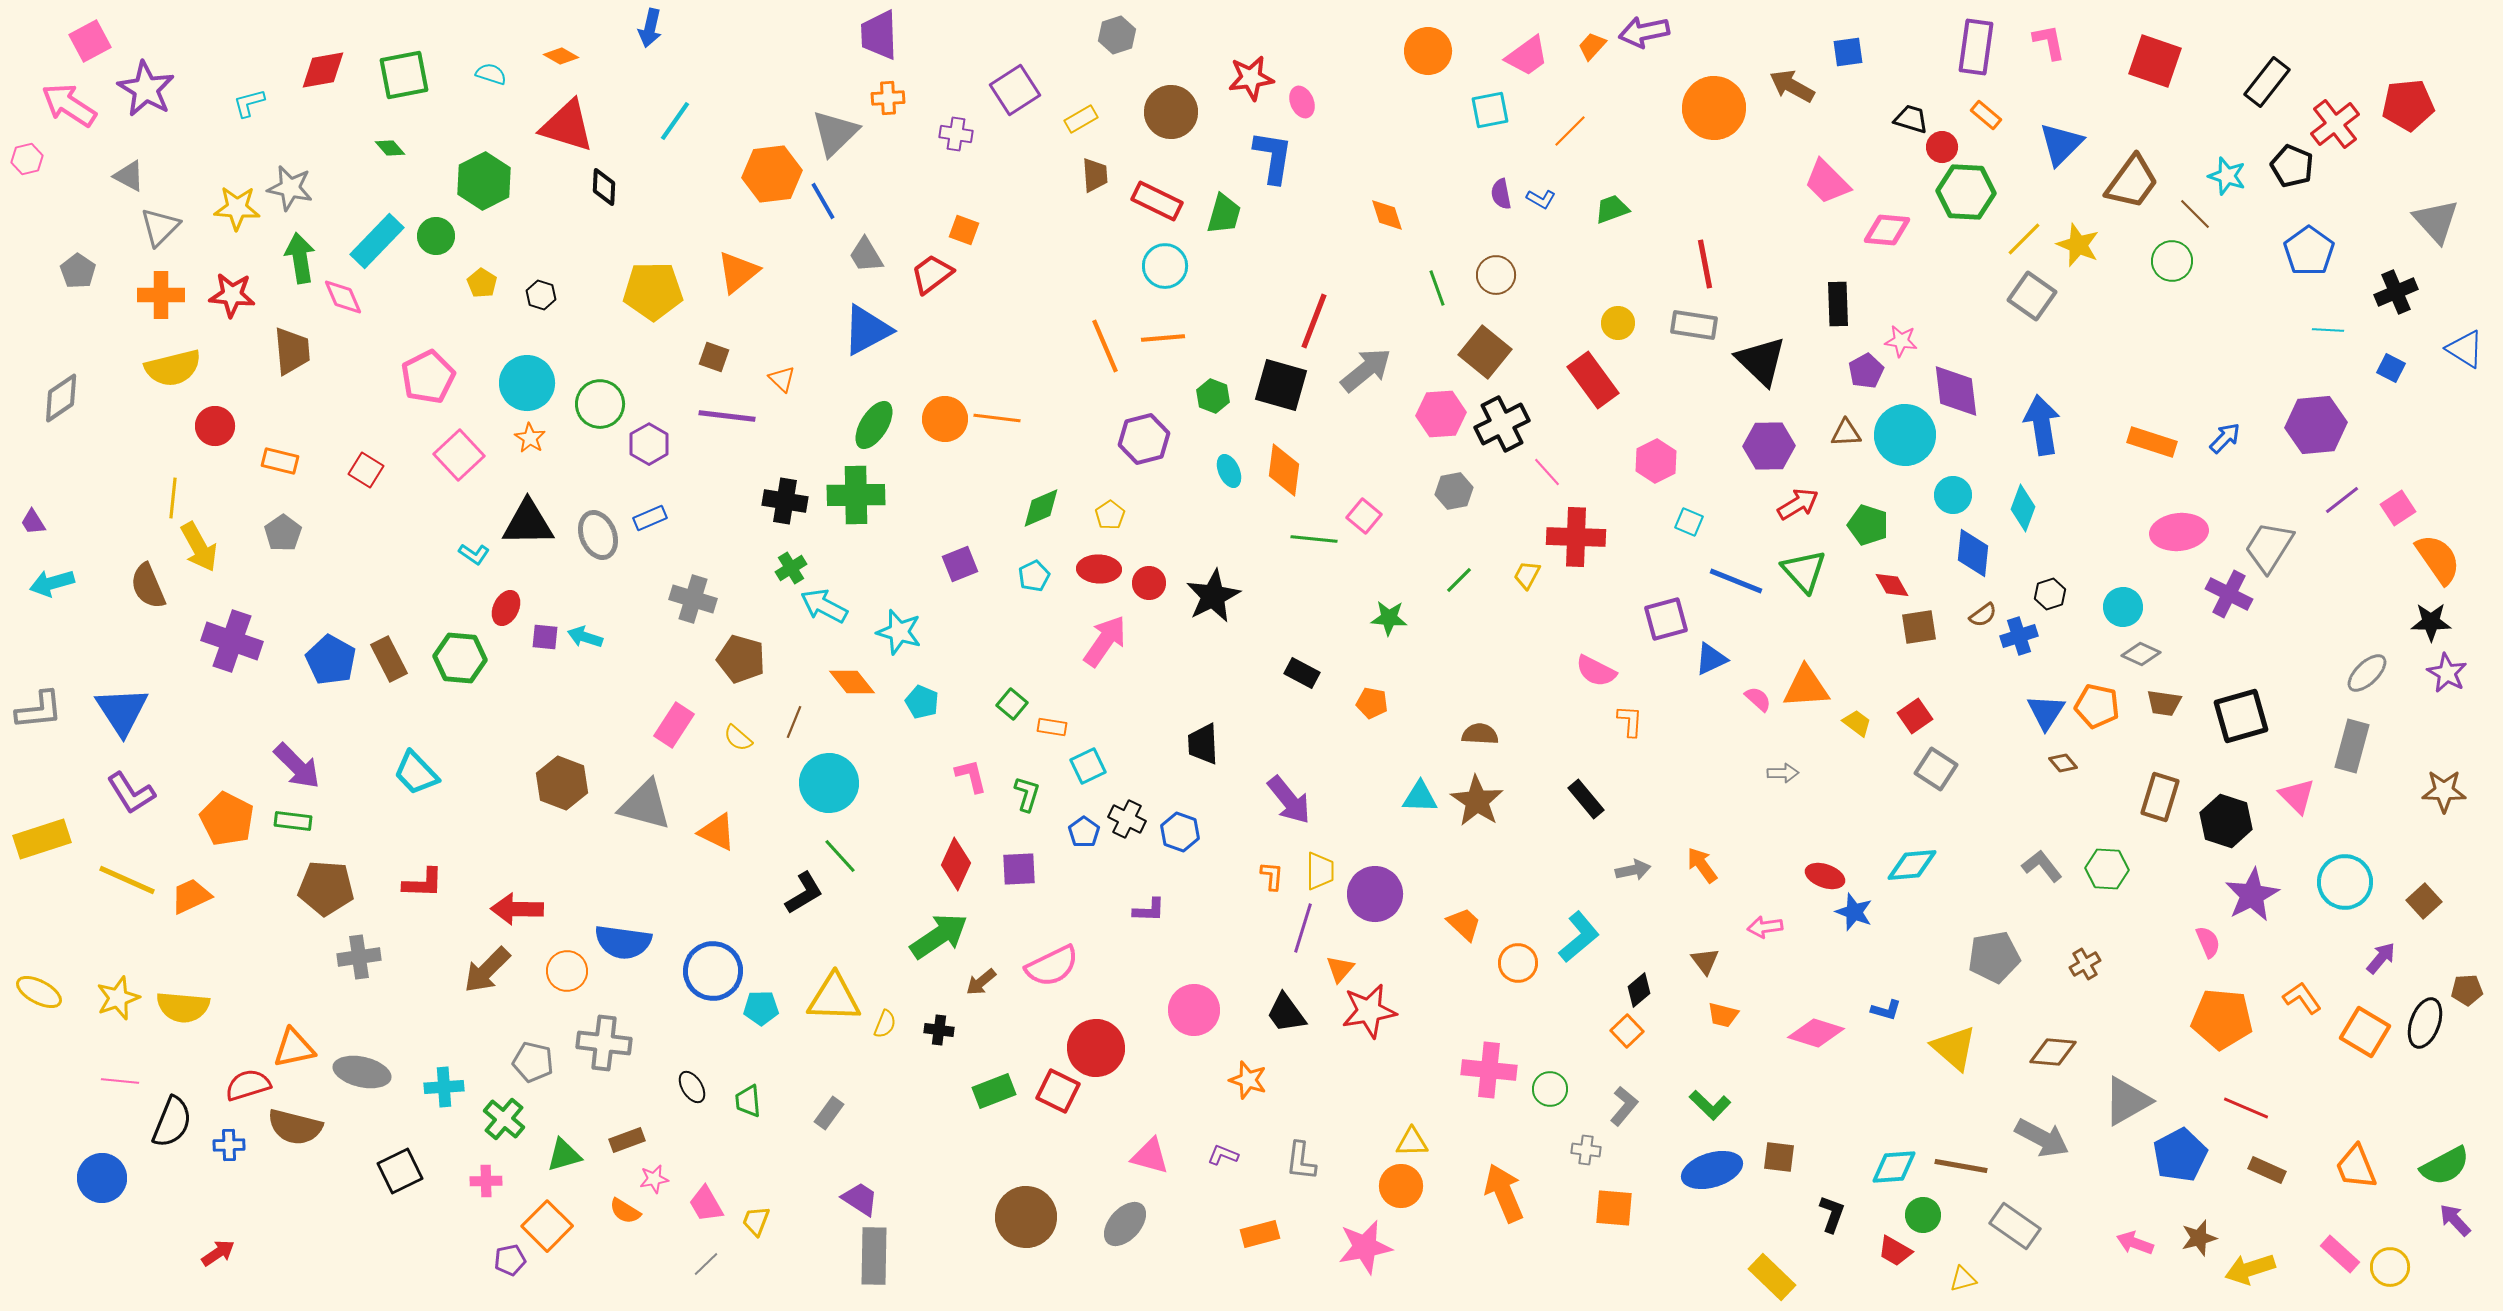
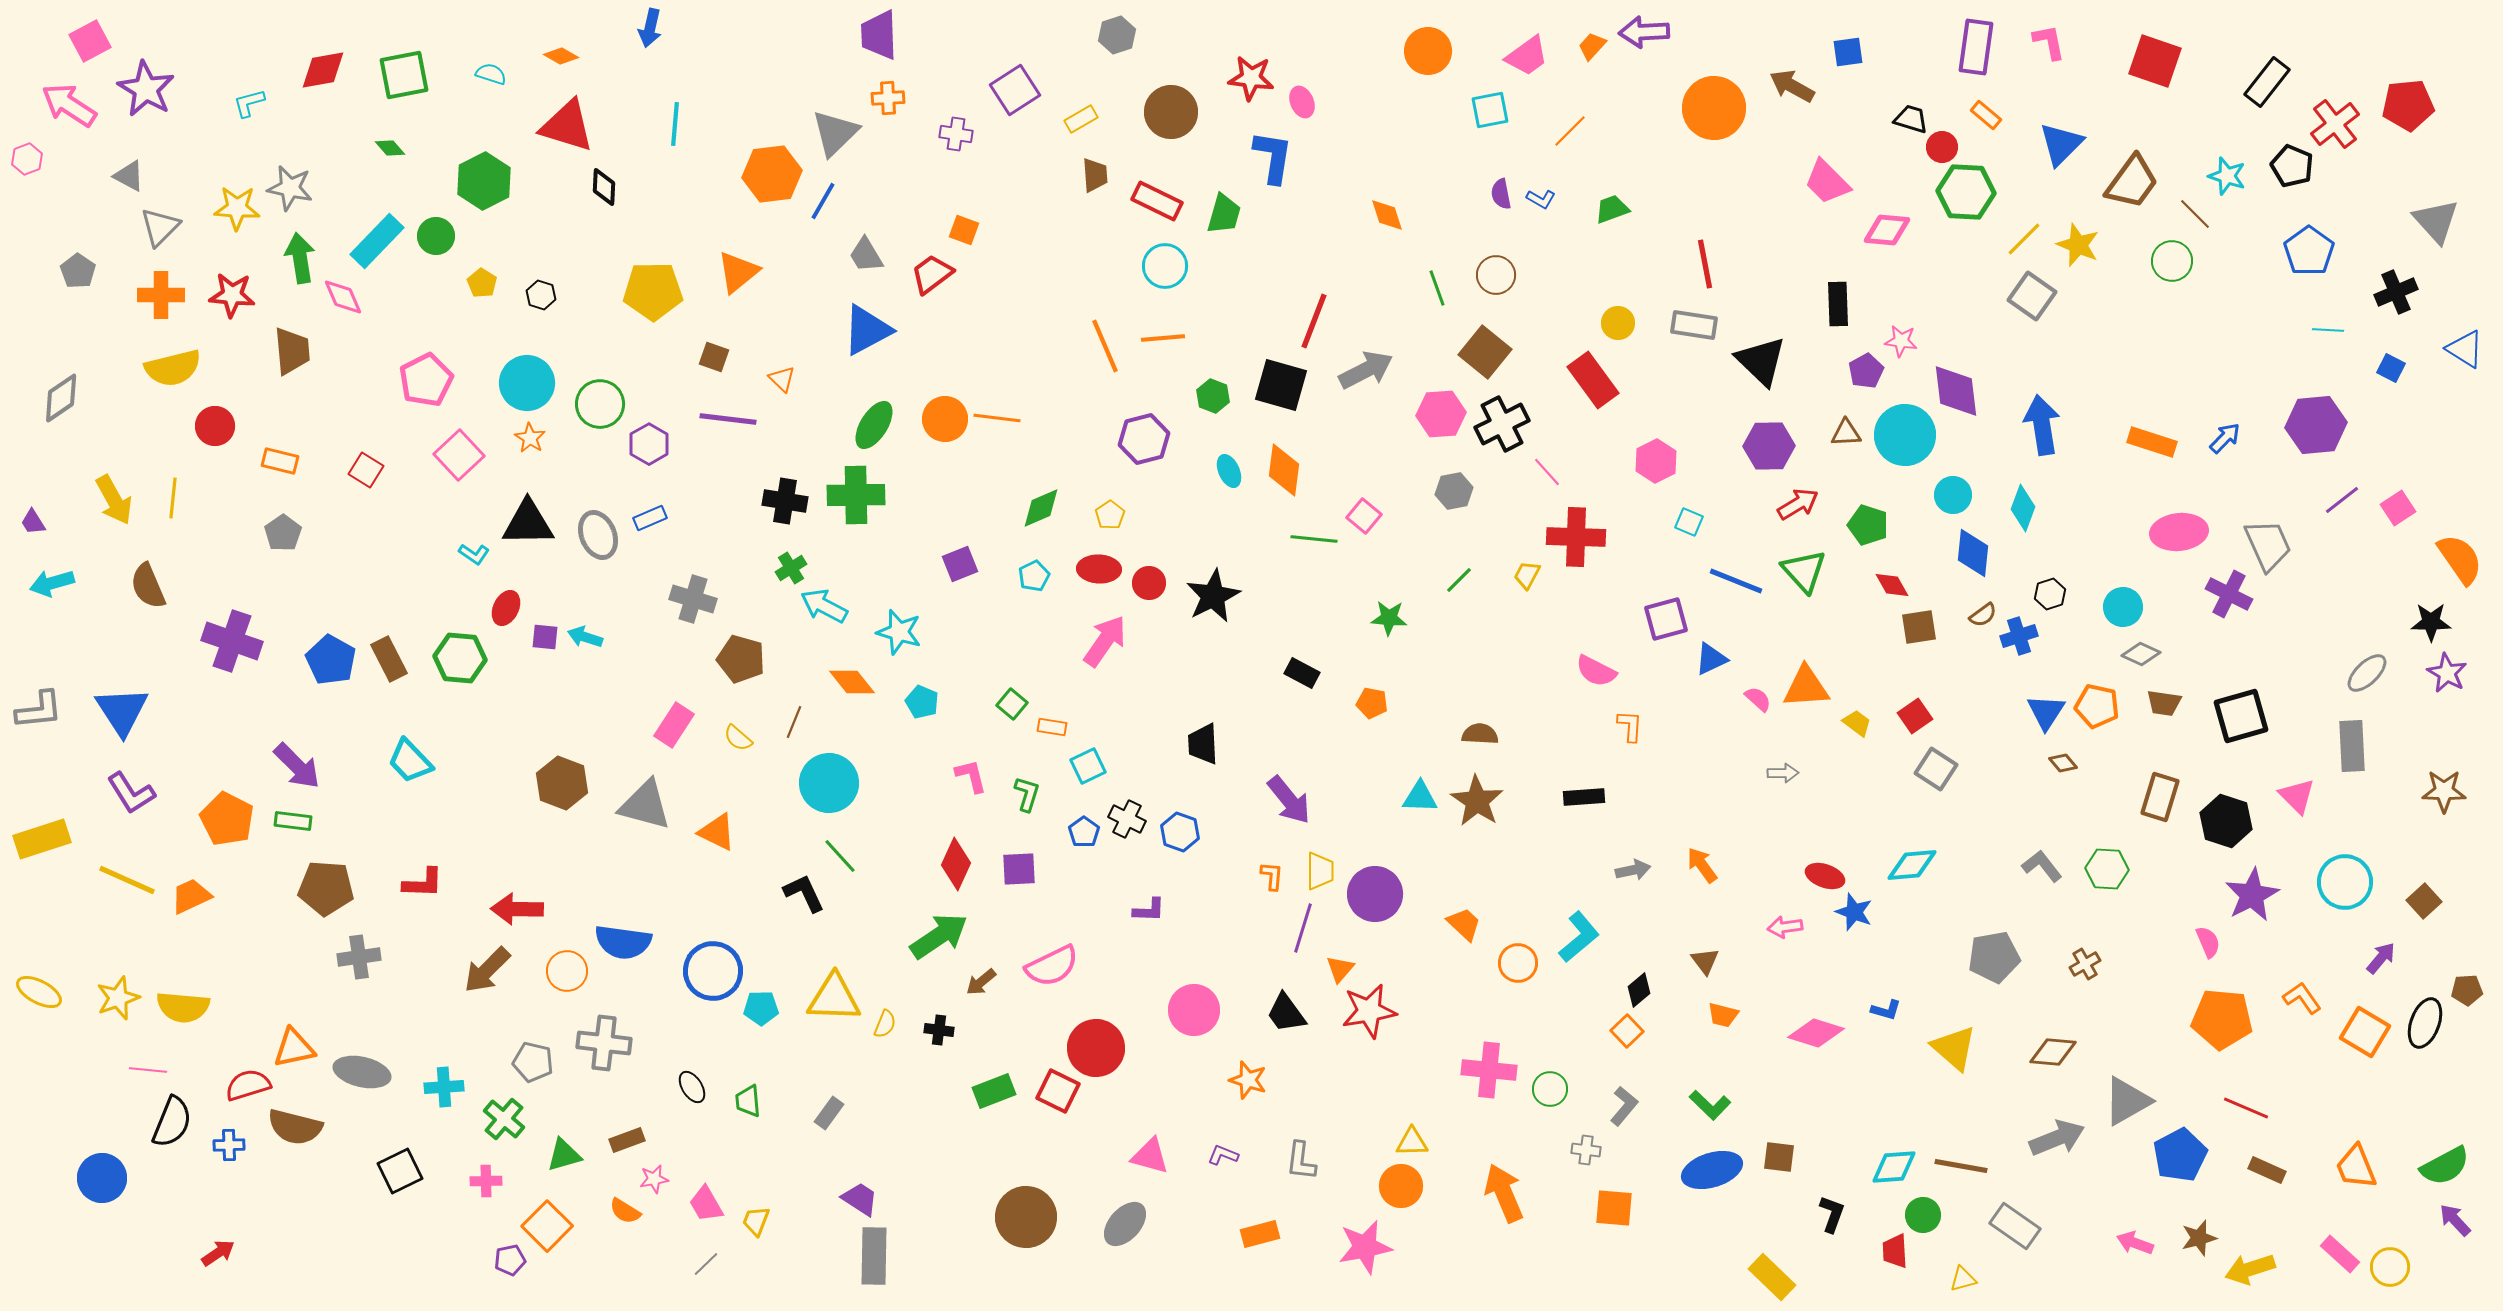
purple arrow at (1644, 32): rotated 9 degrees clockwise
red star at (1251, 78): rotated 15 degrees clockwise
cyan line at (675, 121): moved 3 px down; rotated 30 degrees counterclockwise
pink hexagon at (27, 159): rotated 8 degrees counterclockwise
blue line at (823, 201): rotated 60 degrees clockwise
gray arrow at (1366, 370): rotated 12 degrees clockwise
pink pentagon at (428, 377): moved 2 px left, 3 px down
purple line at (727, 416): moved 1 px right, 3 px down
yellow arrow at (199, 547): moved 85 px left, 47 px up
gray trapezoid at (2269, 547): moved 1 px left, 2 px up; rotated 124 degrees clockwise
orange semicircle at (2438, 559): moved 22 px right
orange L-shape at (1630, 721): moved 5 px down
gray rectangle at (2352, 746): rotated 18 degrees counterclockwise
cyan trapezoid at (416, 773): moved 6 px left, 12 px up
black rectangle at (1586, 799): moved 2 px left, 2 px up; rotated 54 degrees counterclockwise
black L-shape at (804, 893): rotated 84 degrees counterclockwise
pink arrow at (1765, 927): moved 20 px right
pink line at (120, 1081): moved 28 px right, 11 px up
gray arrow at (2042, 1138): moved 15 px right; rotated 50 degrees counterclockwise
red trapezoid at (1895, 1251): rotated 57 degrees clockwise
